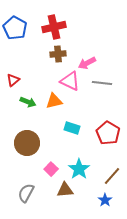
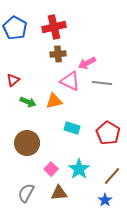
brown triangle: moved 6 px left, 3 px down
